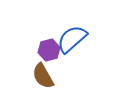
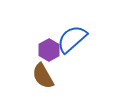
purple hexagon: rotated 15 degrees counterclockwise
